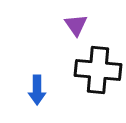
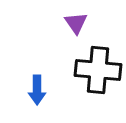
purple triangle: moved 2 px up
